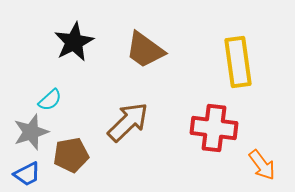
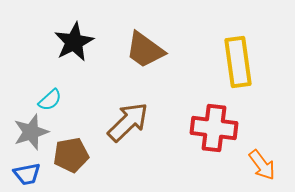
blue trapezoid: rotated 16 degrees clockwise
